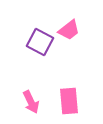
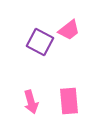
pink arrow: rotated 10 degrees clockwise
